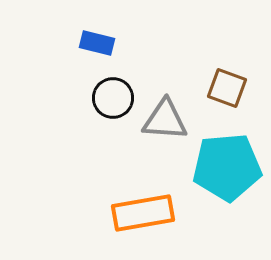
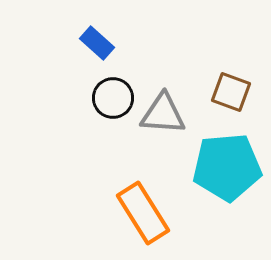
blue rectangle: rotated 28 degrees clockwise
brown square: moved 4 px right, 4 px down
gray triangle: moved 2 px left, 6 px up
orange rectangle: rotated 68 degrees clockwise
